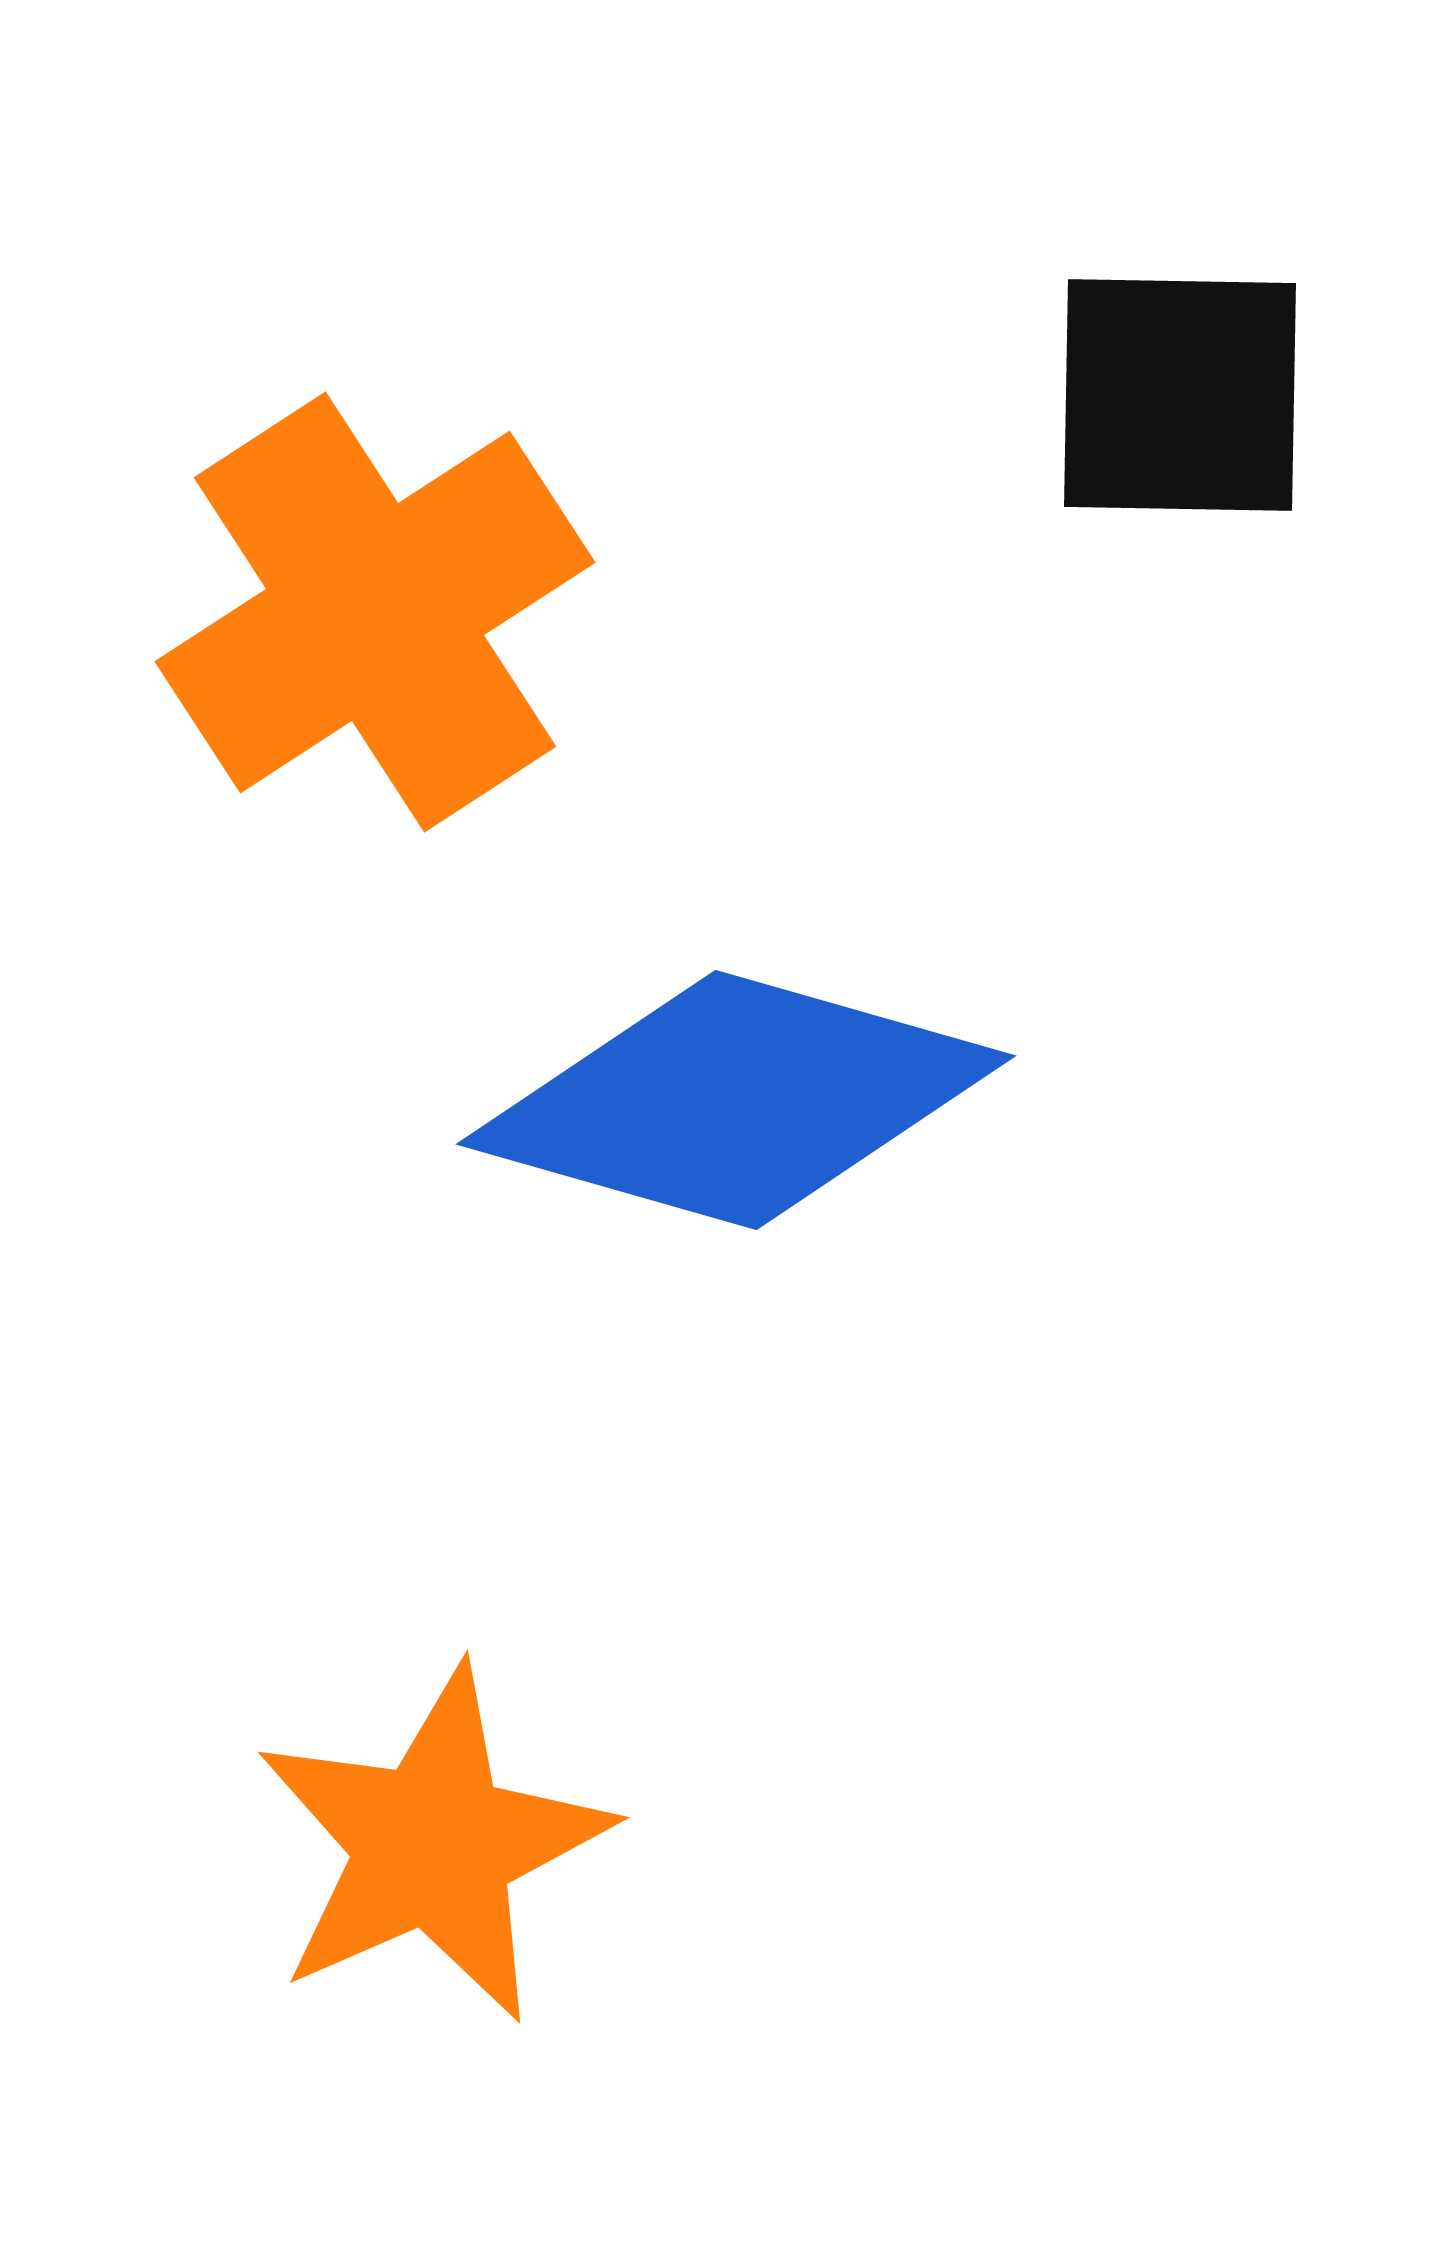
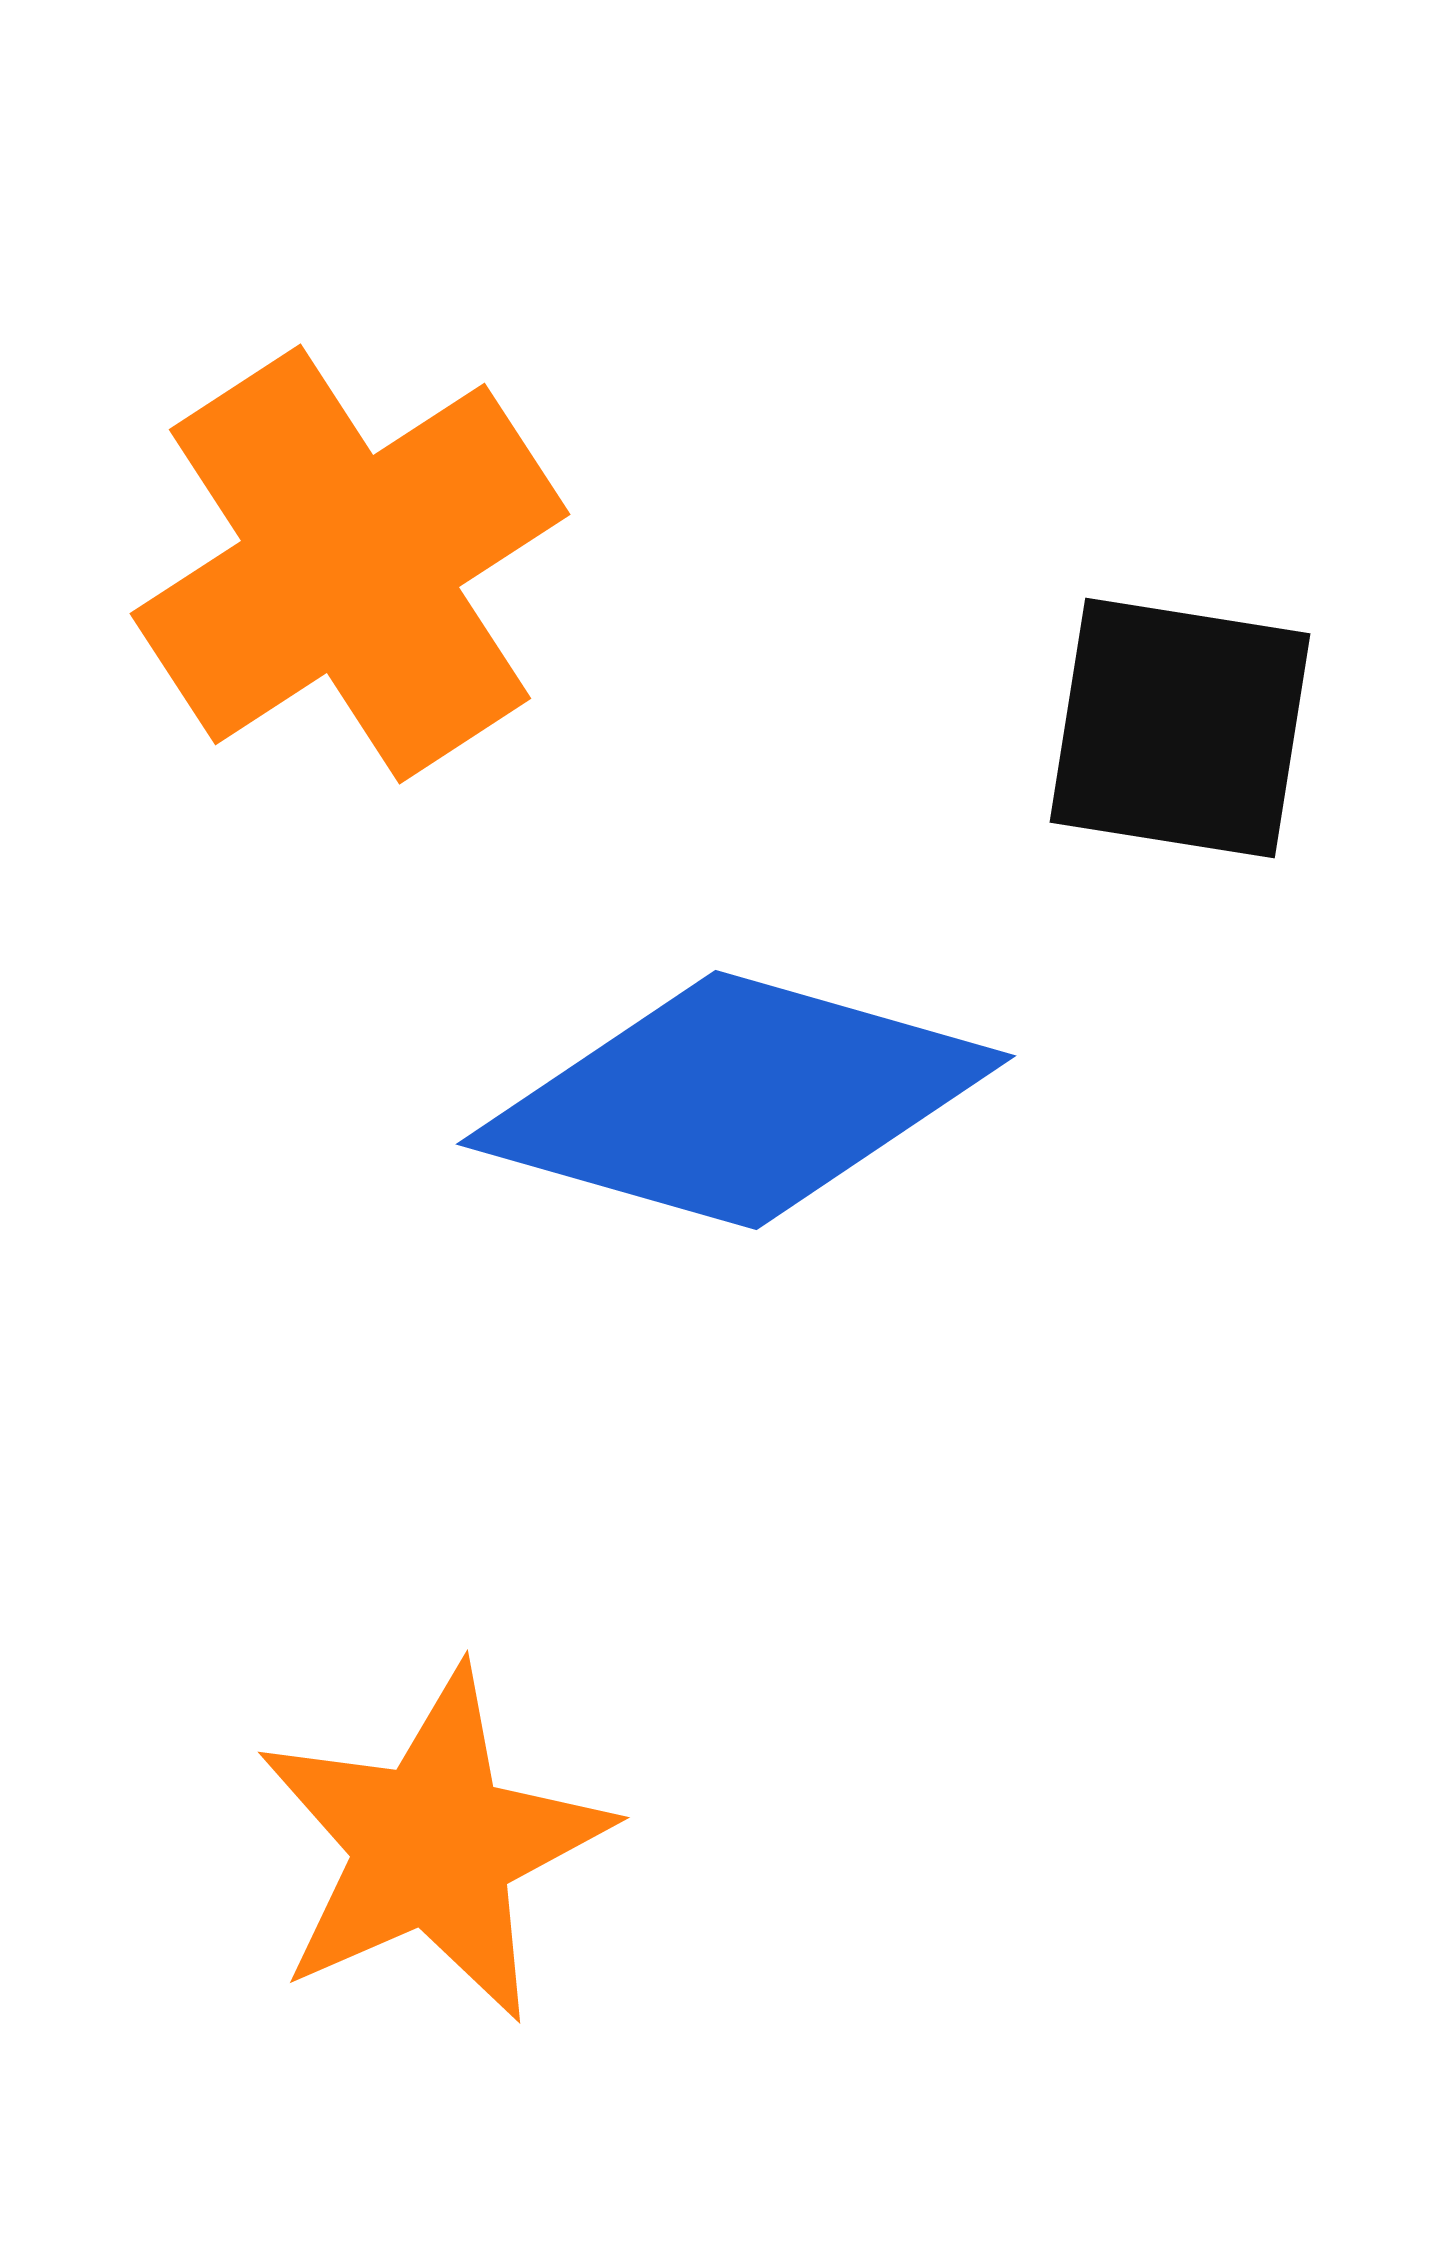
black square: moved 333 px down; rotated 8 degrees clockwise
orange cross: moved 25 px left, 48 px up
